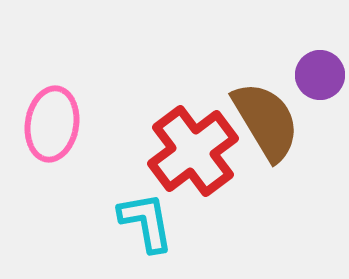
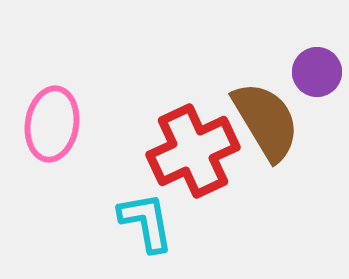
purple circle: moved 3 px left, 3 px up
red cross: rotated 12 degrees clockwise
